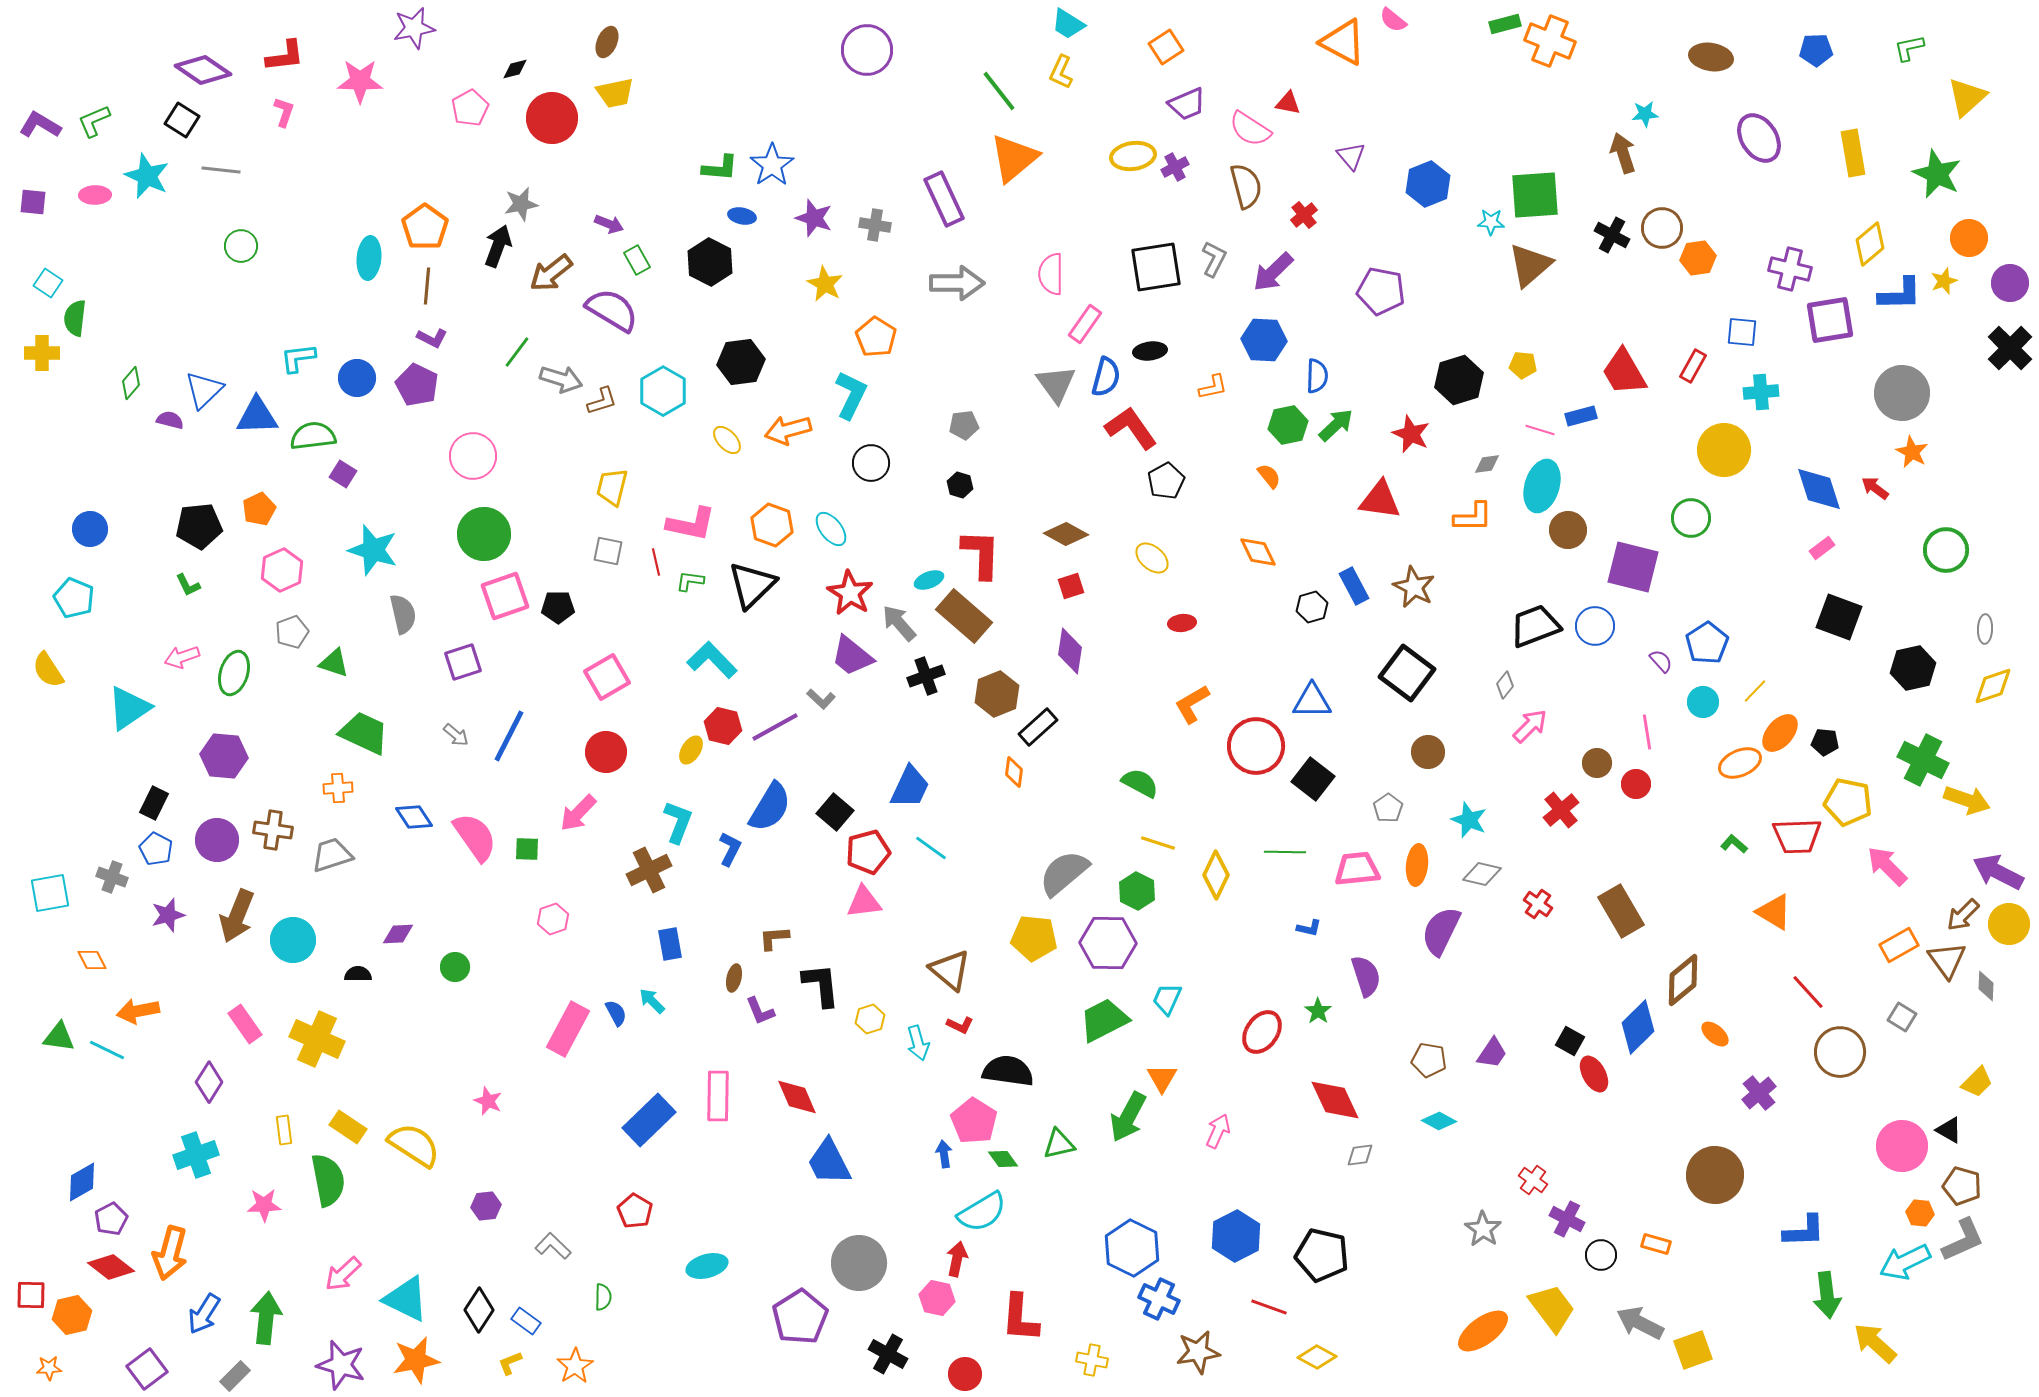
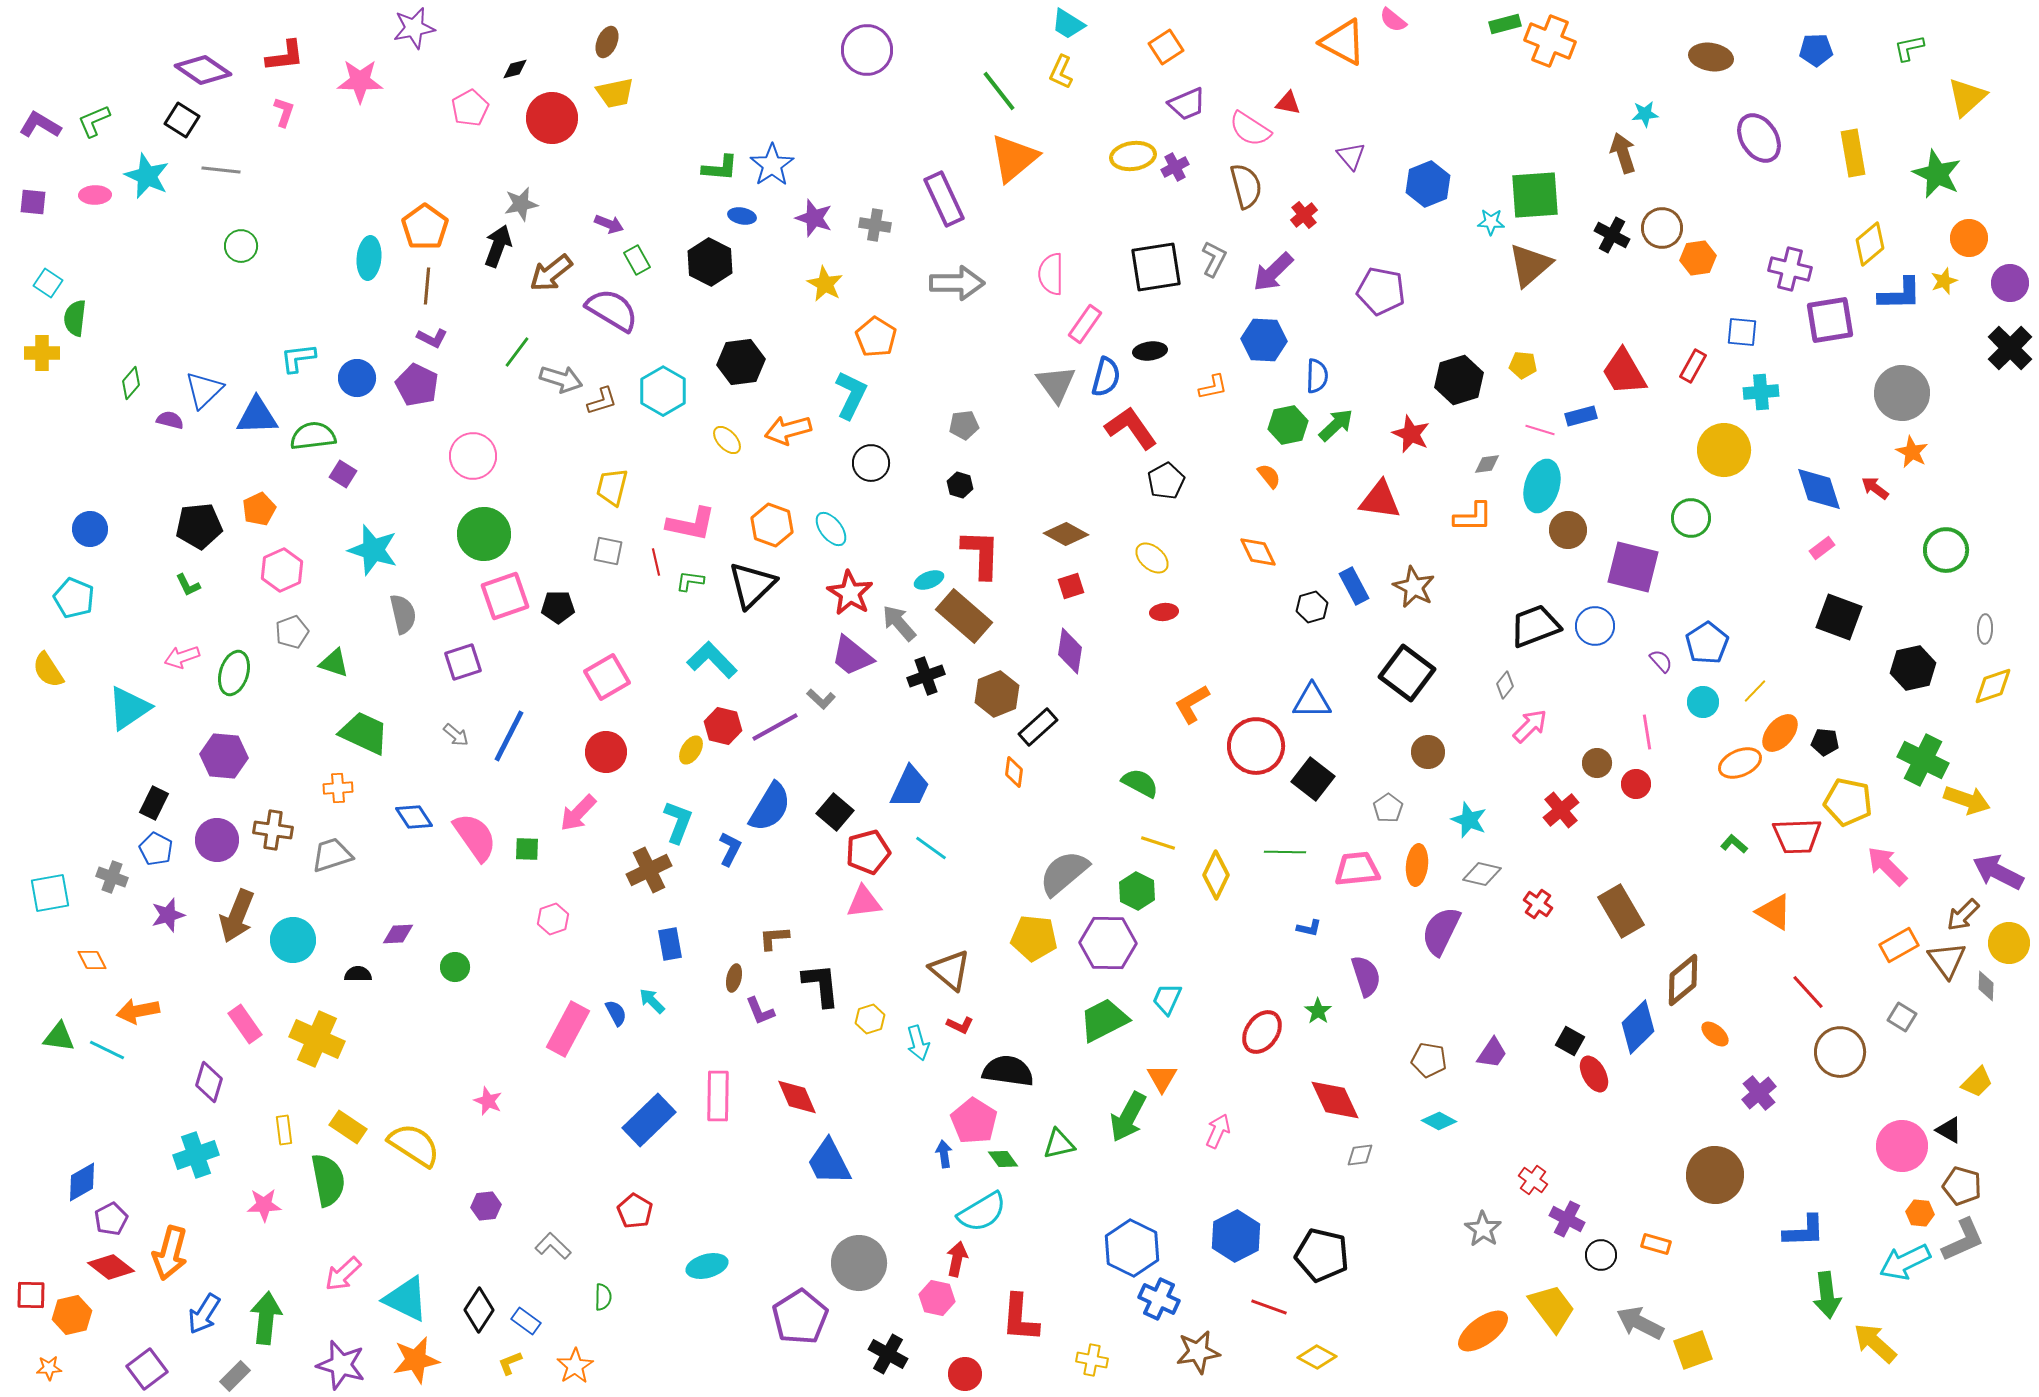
red ellipse at (1182, 623): moved 18 px left, 11 px up
yellow circle at (2009, 924): moved 19 px down
purple diamond at (209, 1082): rotated 15 degrees counterclockwise
